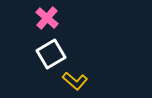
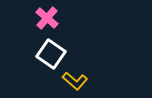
white square: rotated 24 degrees counterclockwise
